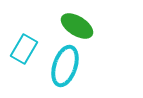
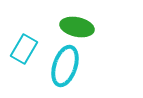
green ellipse: moved 1 px down; rotated 20 degrees counterclockwise
